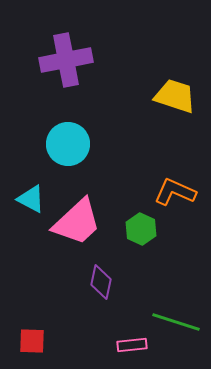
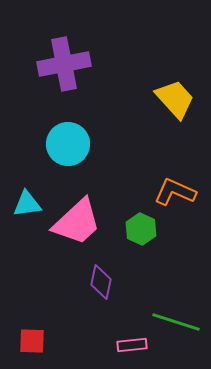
purple cross: moved 2 px left, 4 px down
yellow trapezoid: moved 3 px down; rotated 30 degrees clockwise
cyan triangle: moved 4 px left, 5 px down; rotated 36 degrees counterclockwise
